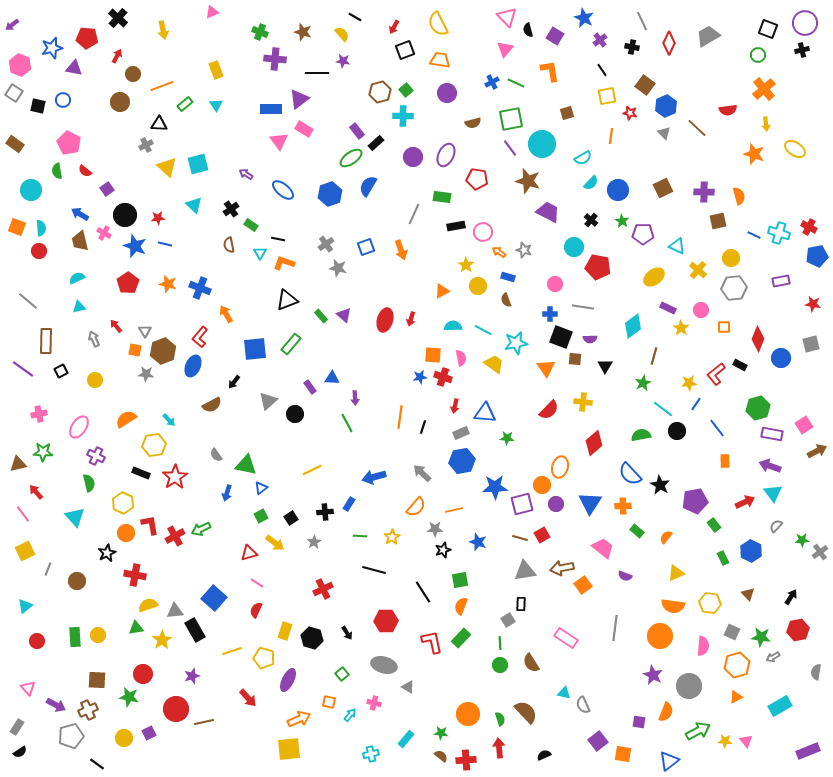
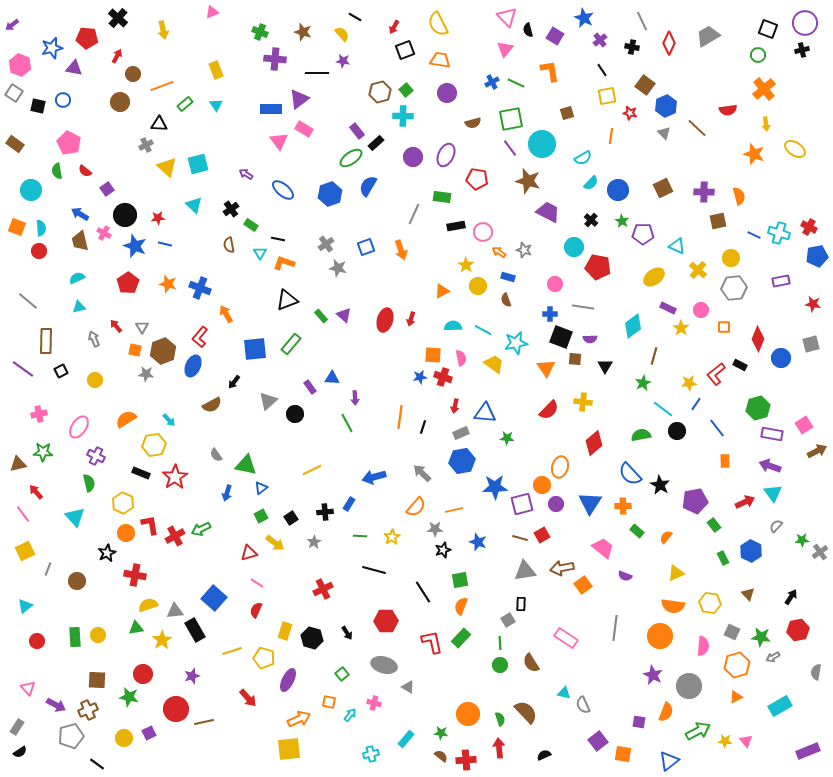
gray triangle at (145, 331): moved 3 px left, 4 px up
